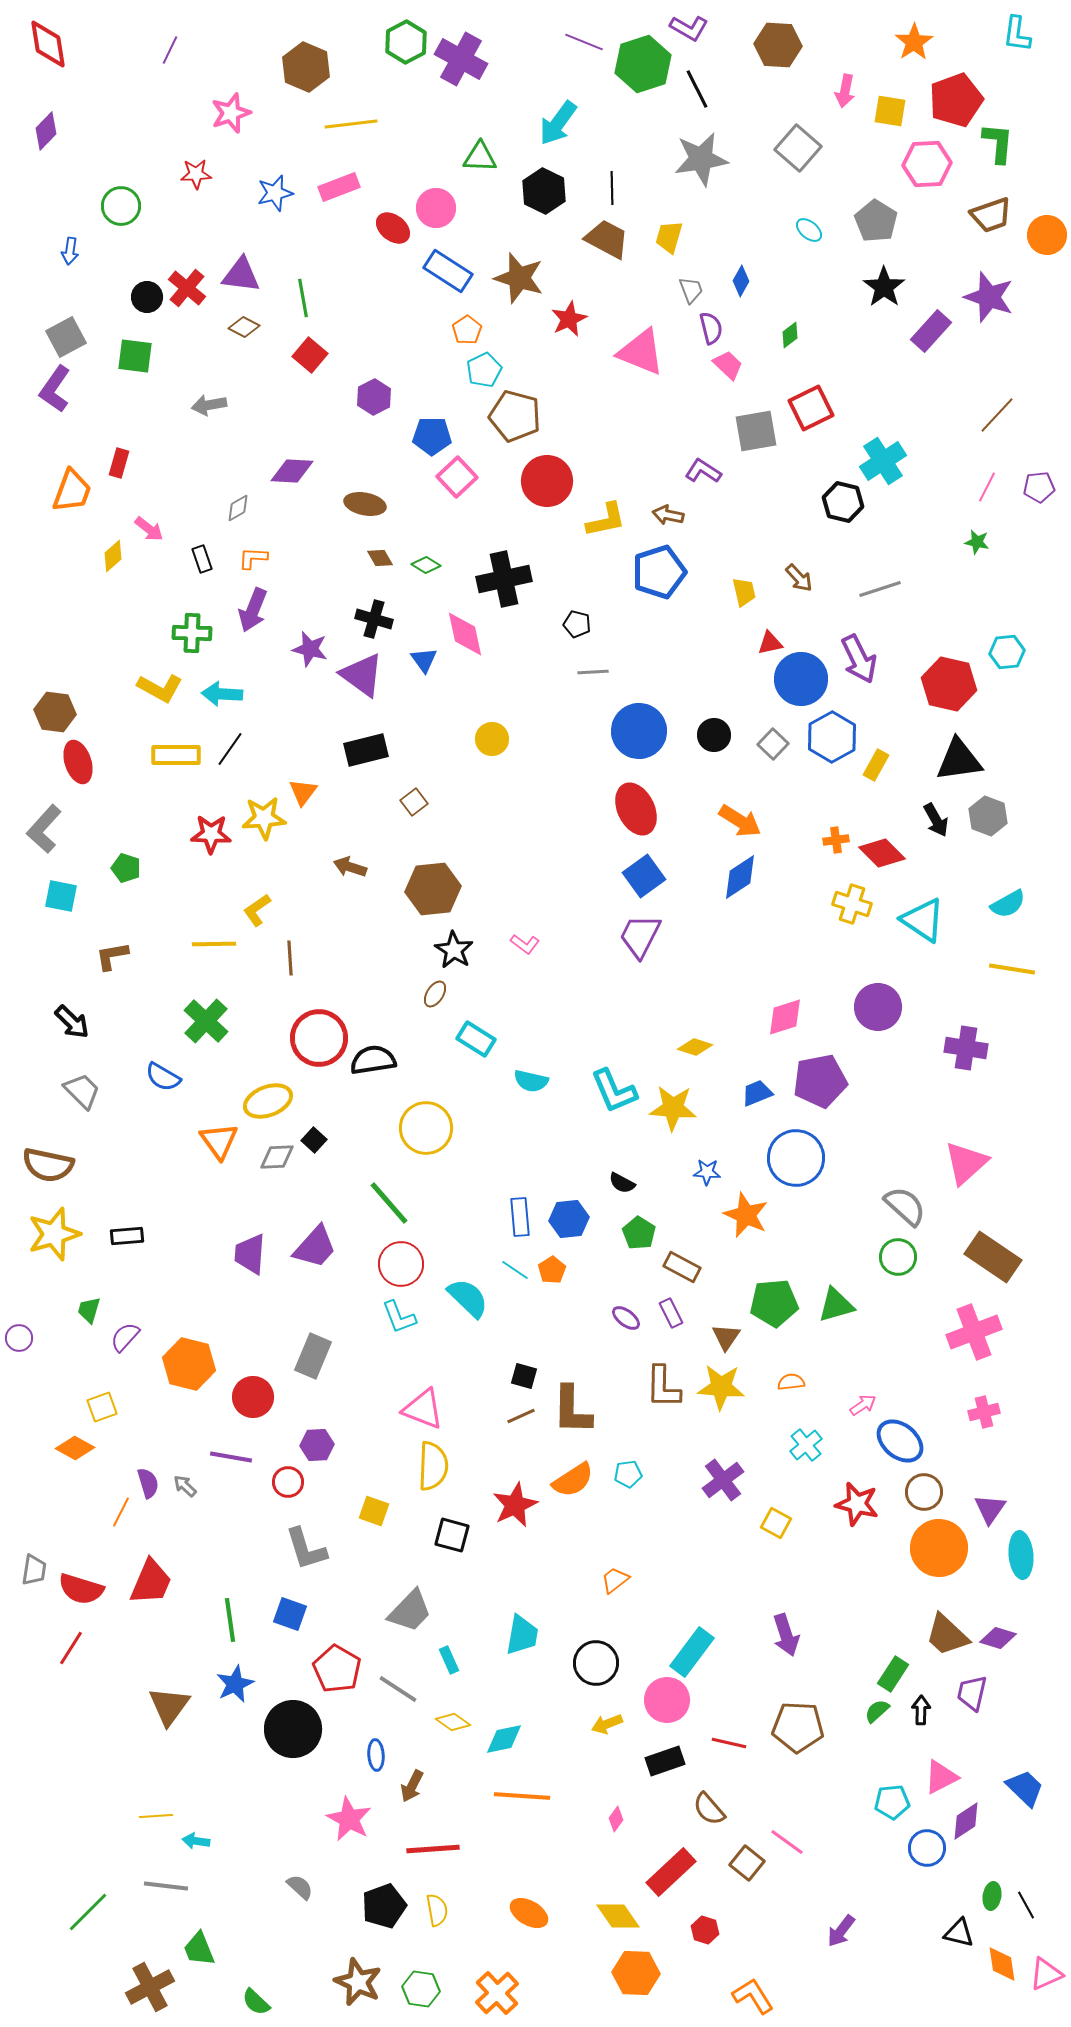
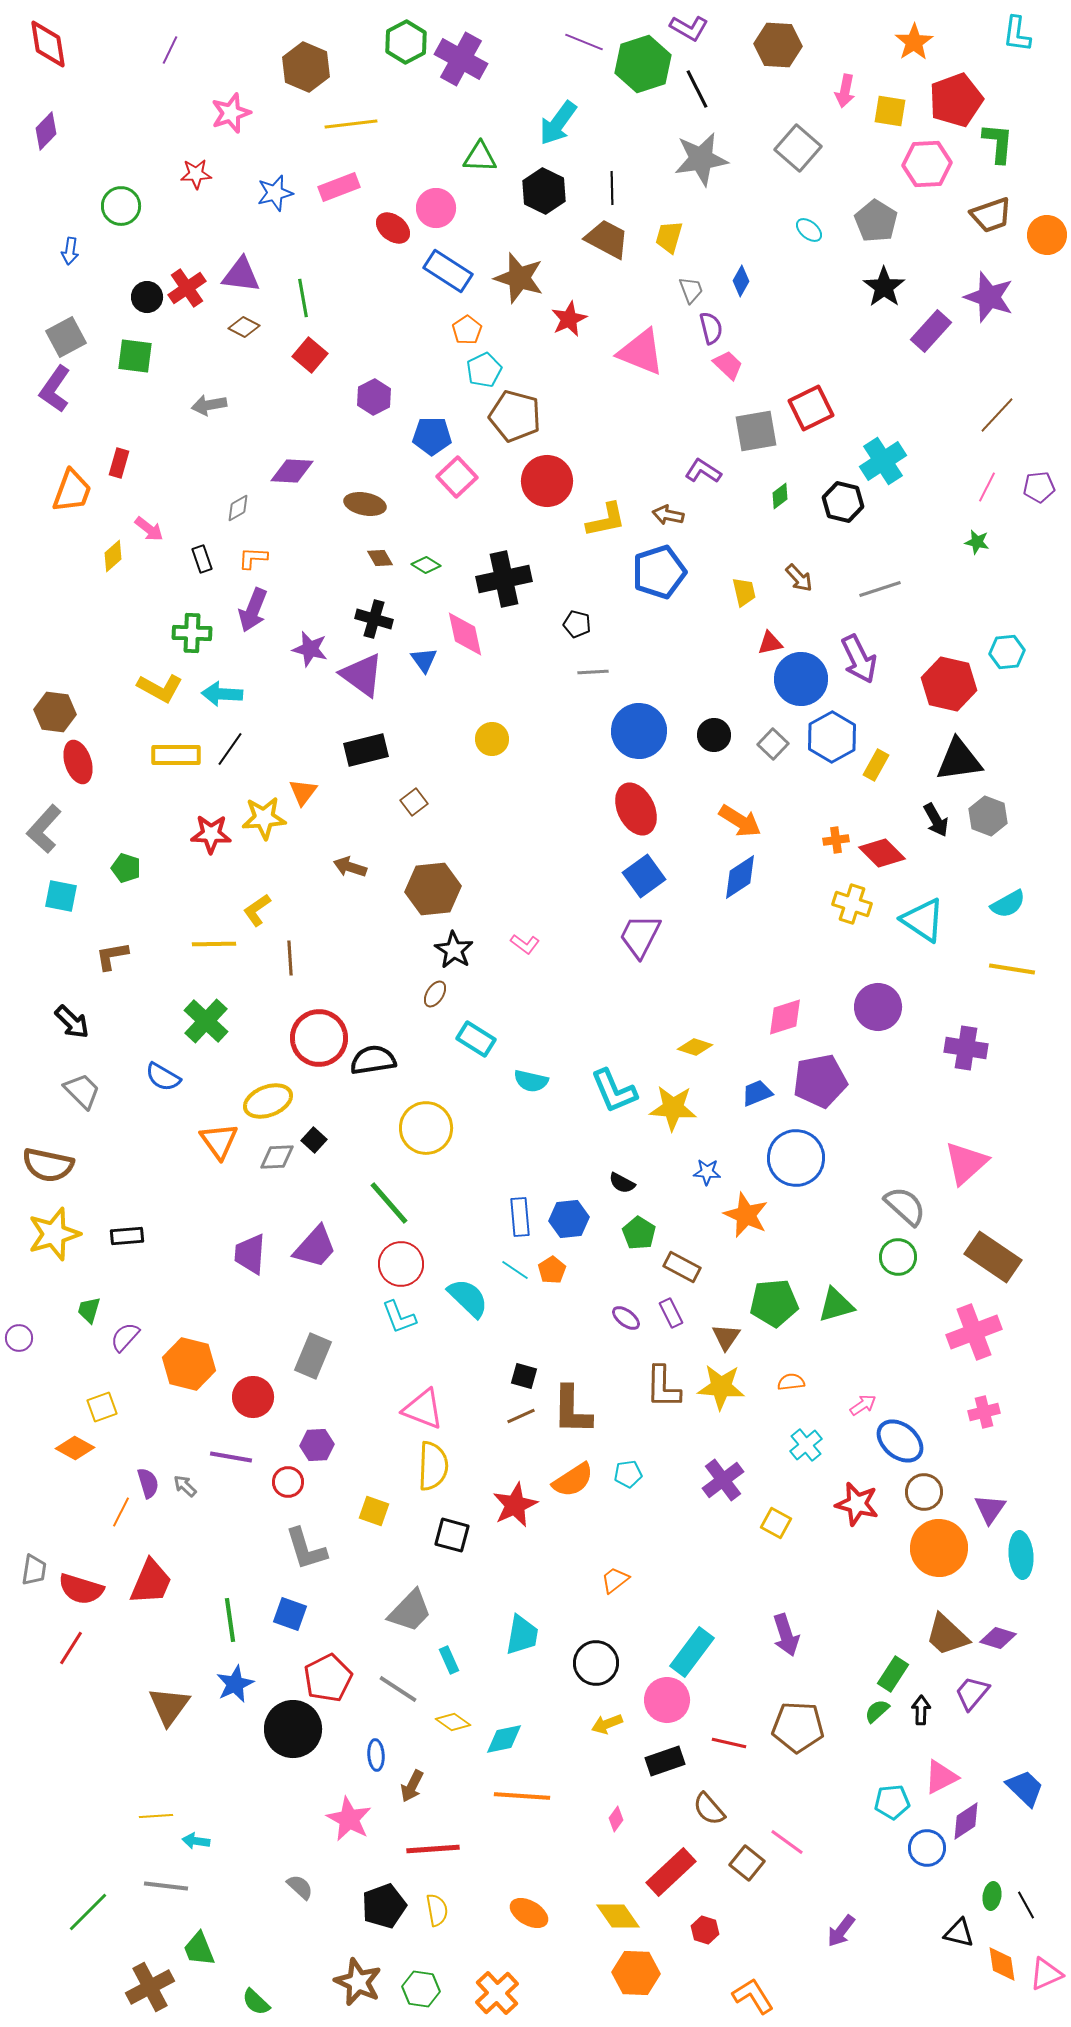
red cross at (187, 288): rotated 15 degrees clockwise
green diamond at (790, 335): moved 10 px left, 161 px down
red pentagon at (337, 1669): moved 9 px left, 9 px down; rotated 15 degrees clockwise
purple trapezoid at (972, 1693): rotated 27 degrees clockwise
